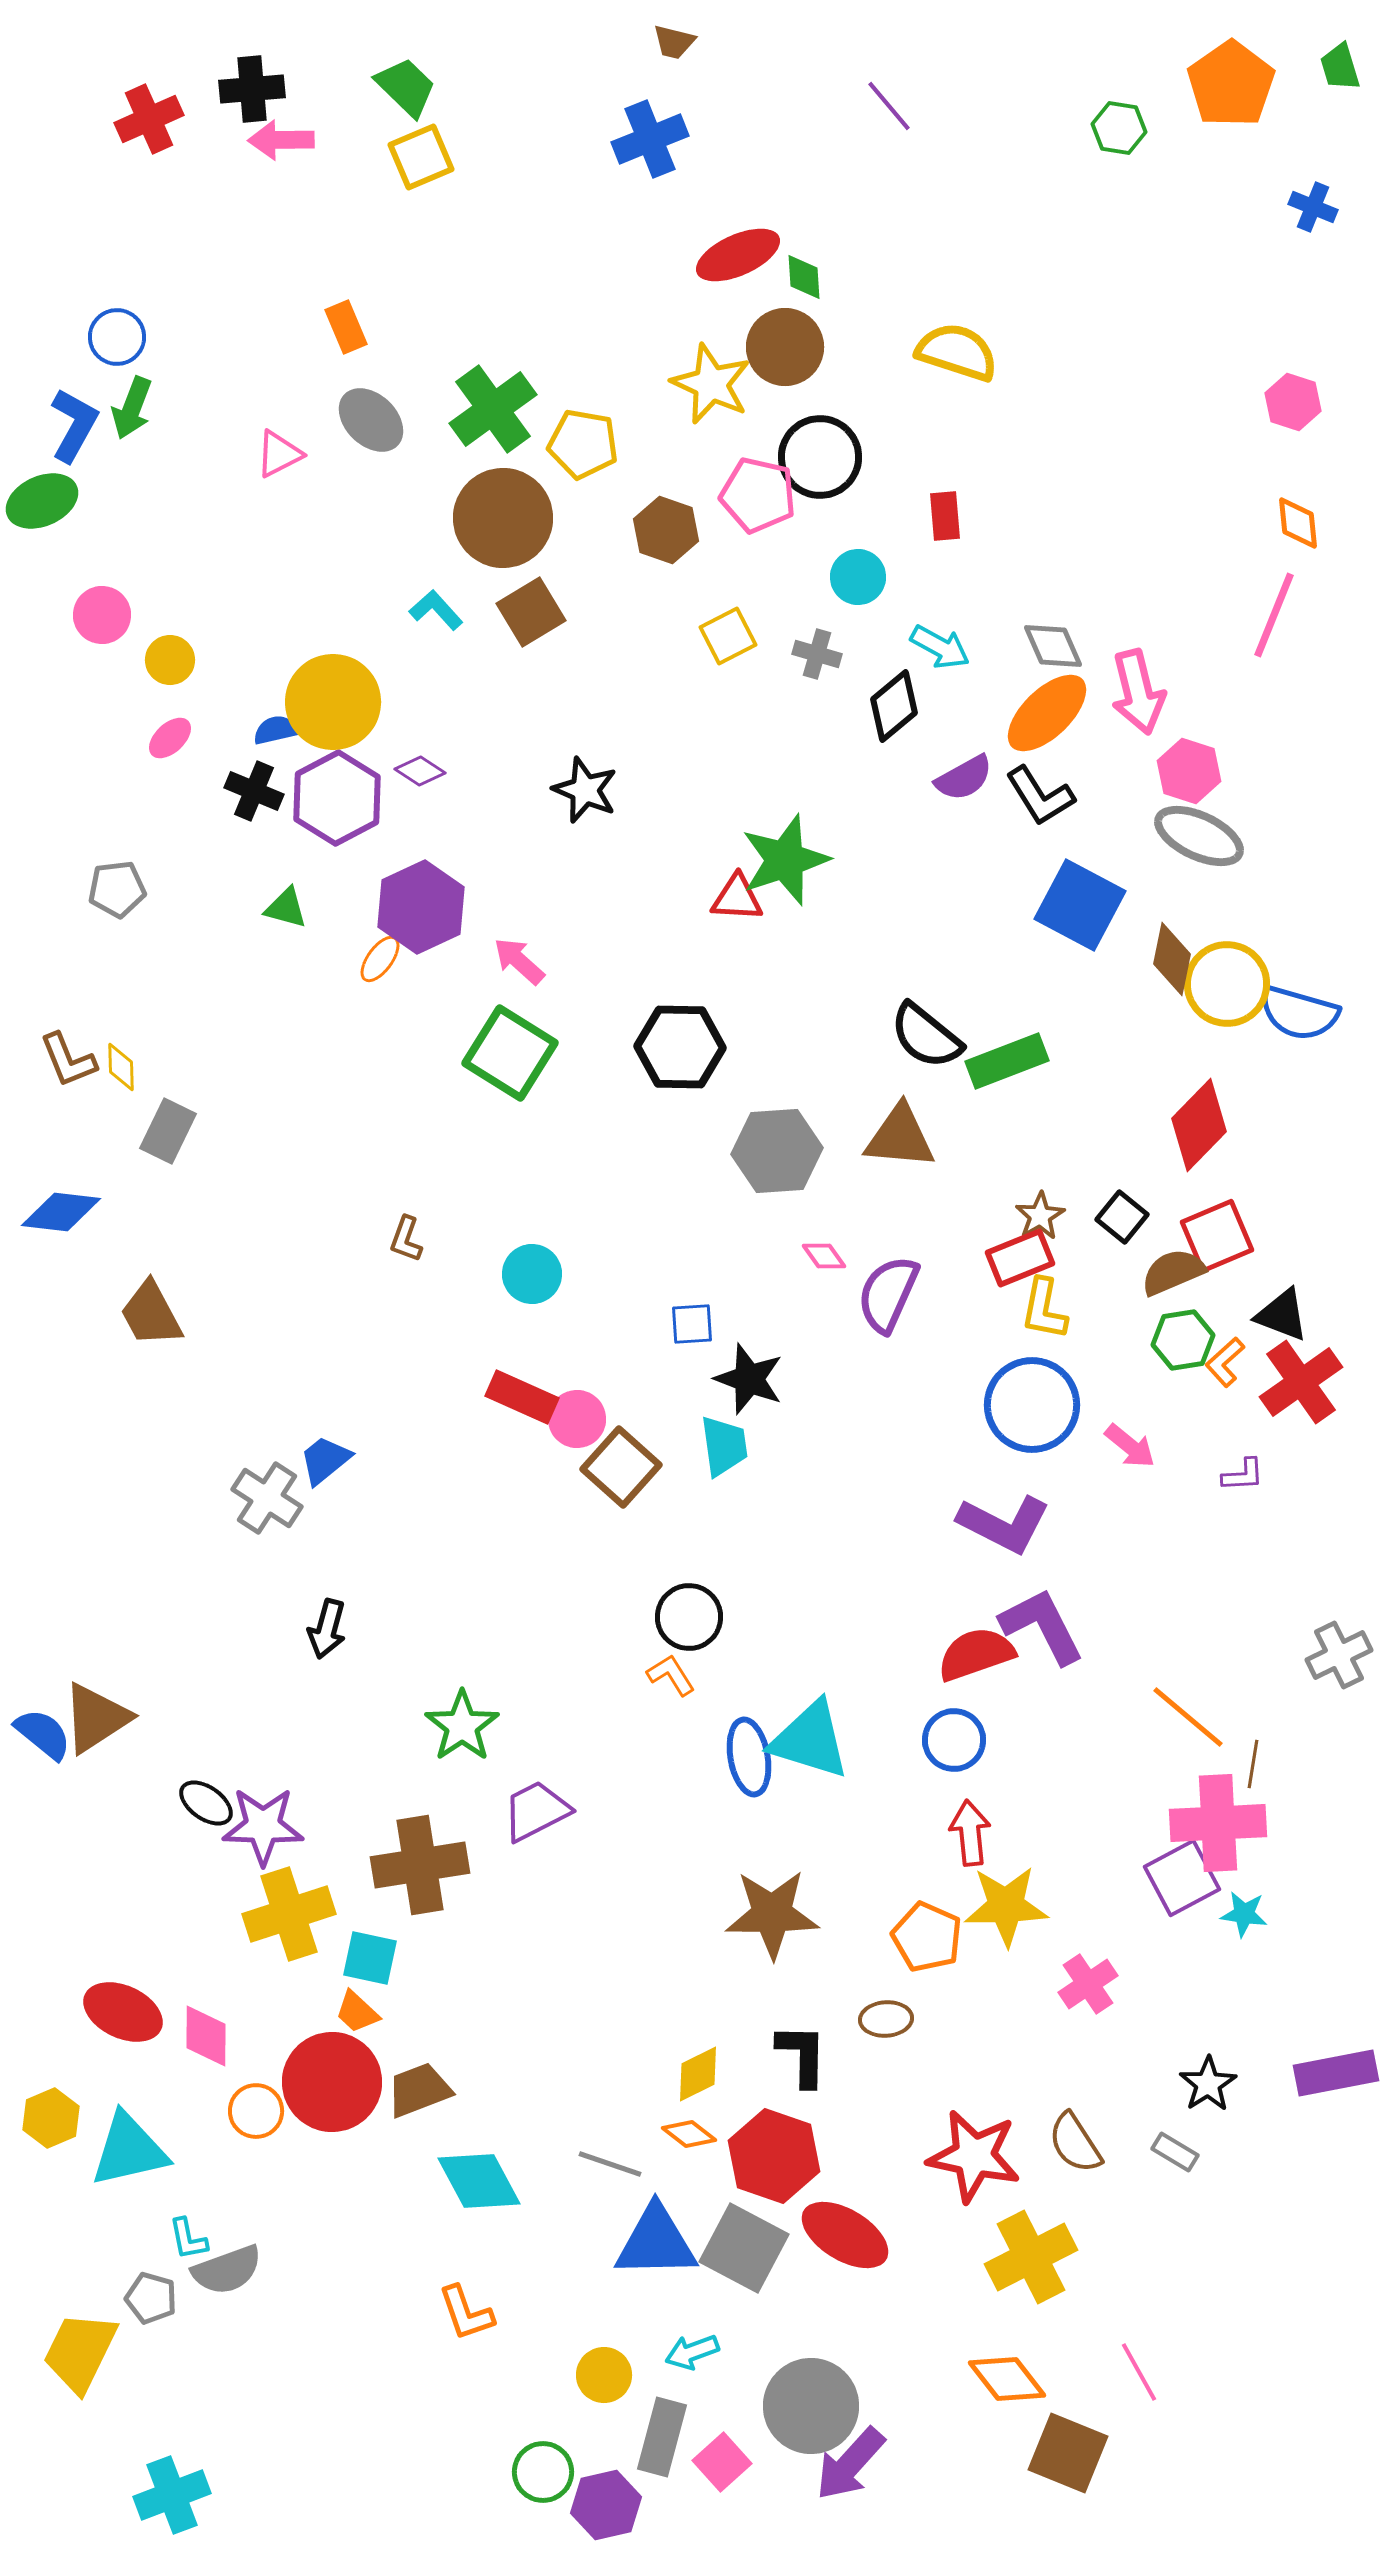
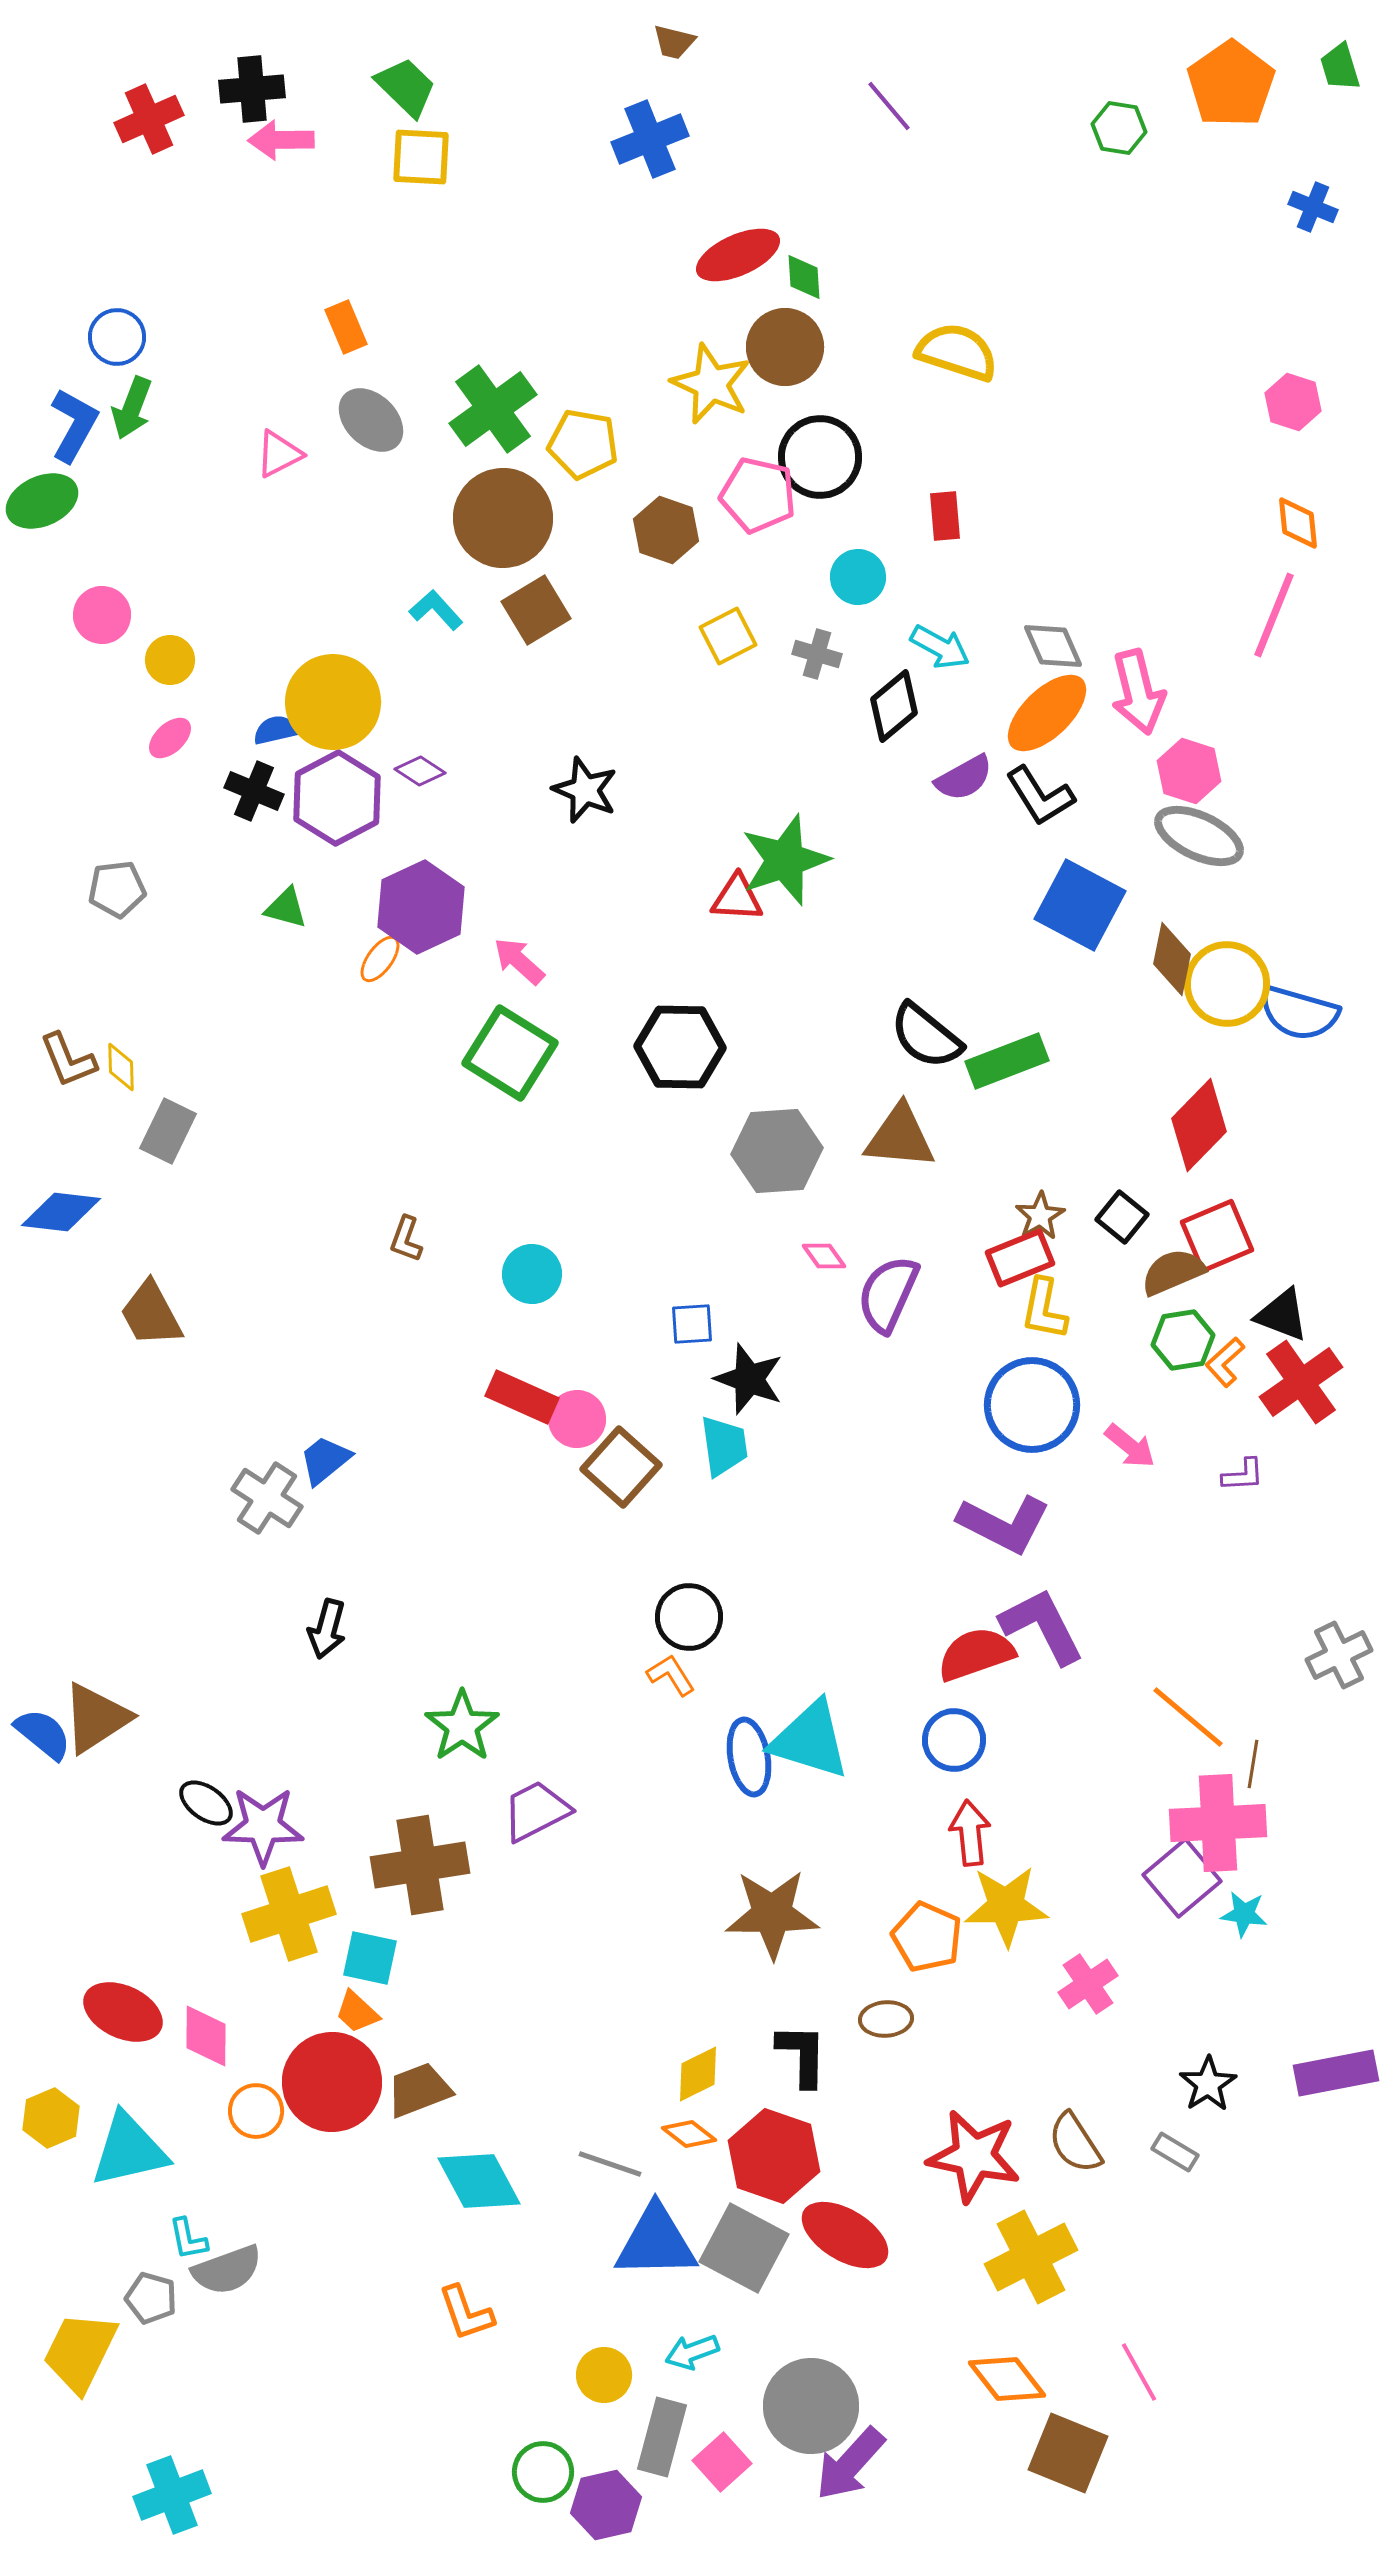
yellow square at (421, 157): rotated 26 degrees clockwise
brown square at (531, 612): moved 5 px right, 2 px up
purple square at (1182, 1878): rotated 12 degrees counterclockwise
